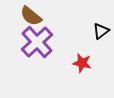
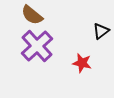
brown semicircle: moved 1 px right, 1 px up
purple cross: moved 4 px down
